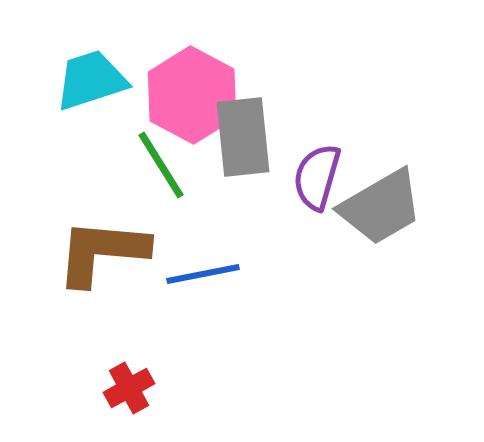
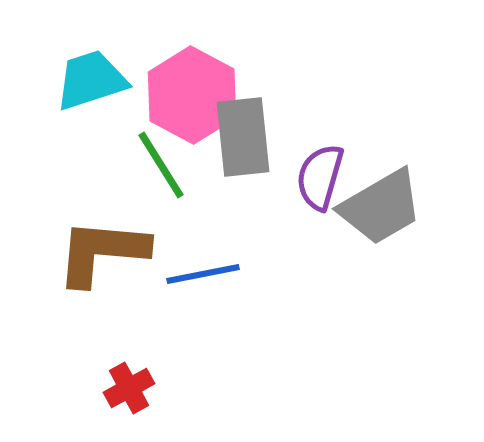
purple semicircle: moved 3 px right
